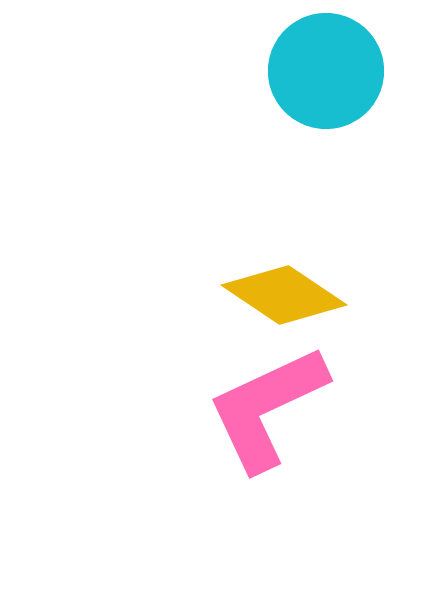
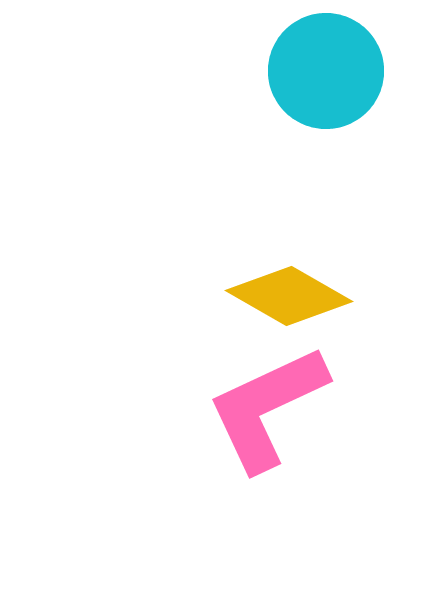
yellow diamond: moved 5 px right, 1 px down; rotated 4 degrees counterclockwise
